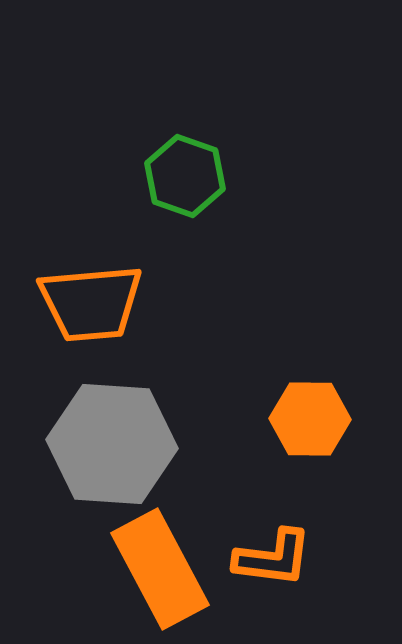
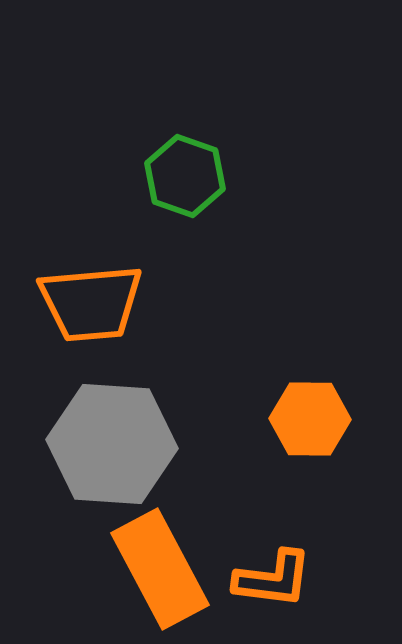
orange L-shape: moved 21 px down
